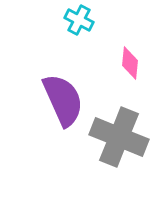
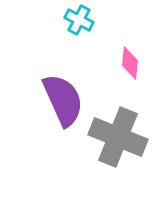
gray cross: moved 1 px left
